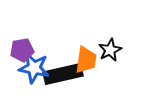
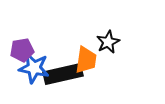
black star: moved 2 px left, 8 px up
